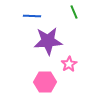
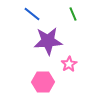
green line: moved 1 px left, 2 px down
blue line: moved 2 px up; rotated 36 degrees clockwise
pink hexagon: moved 2 px left
